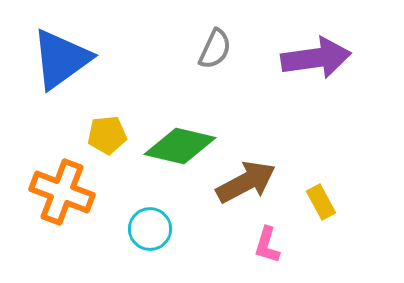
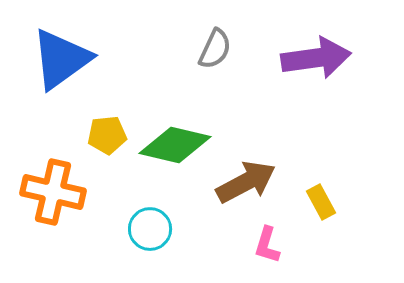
green diamond: moved 5 px left, 1 px up
orange cross: moved 9 px left; rotated 8 degrees counterclockwise
